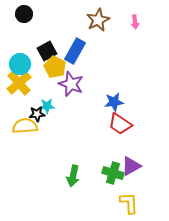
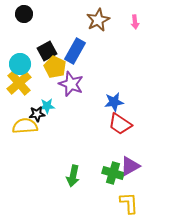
purple triangle: moved 1 px left
